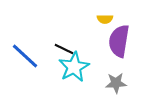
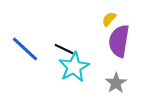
yellow semicircle: moved 4 px right; rotated 133 degrees clockwise
blue line: moved 7 px up
gray star: rotated 30 degrees counterclockwise
